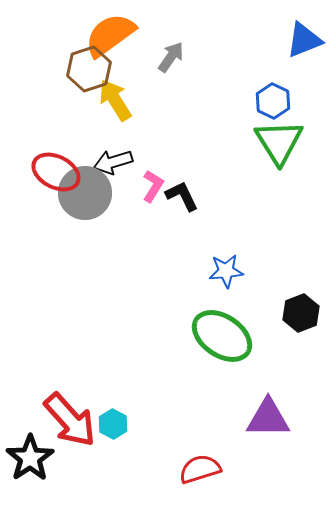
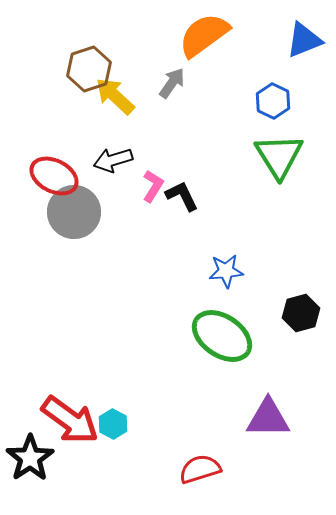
orange semicircle: moved 94 px right
gray arrow: moved 1 px right, 26 px down
yellow arrow: moved 4 px up; rotated 15 degrees counterclockwise
green triangle: moved 14 px down
black arrow: moved 2 px up
red ellipse: moved 2 px left, 4 px down
gray circle: moved 11 px left, 19 px down
black hexagon: rotated 6 degrees clockwise
red arrow: rotated 12 degrees counterclockwise
